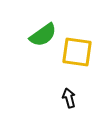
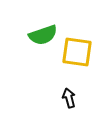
green semicircle: rotated 16 degrees clockwise
